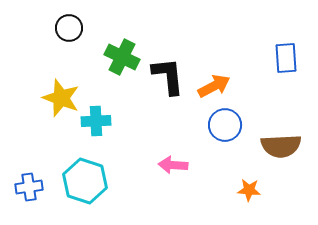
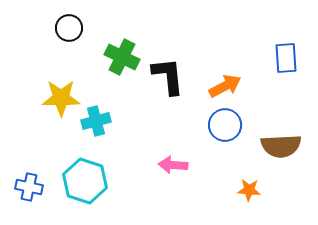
orange arrow: moved 11 px right
yellow star: rotated 21 degrees counterclockwise
cyan cross: rotated 12 degrees counterclockwise
blue cross: rotated 20 degrees clockwise
